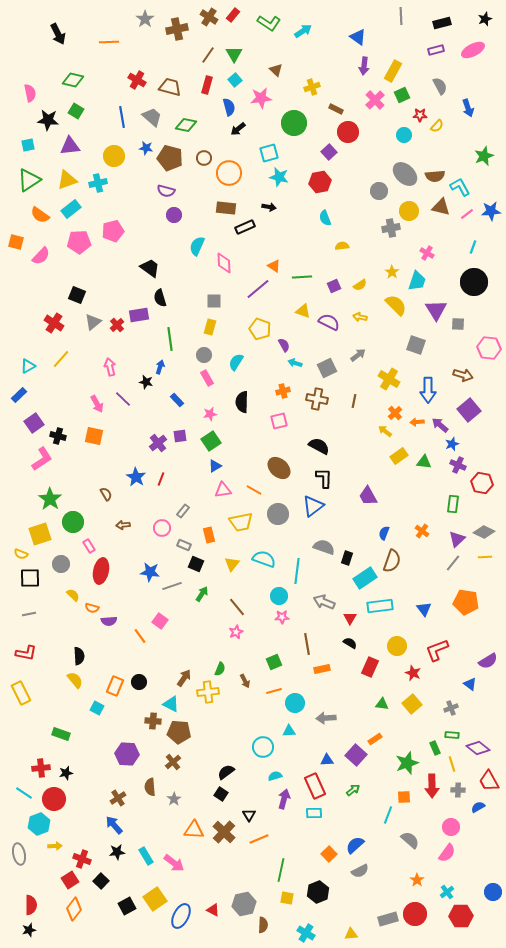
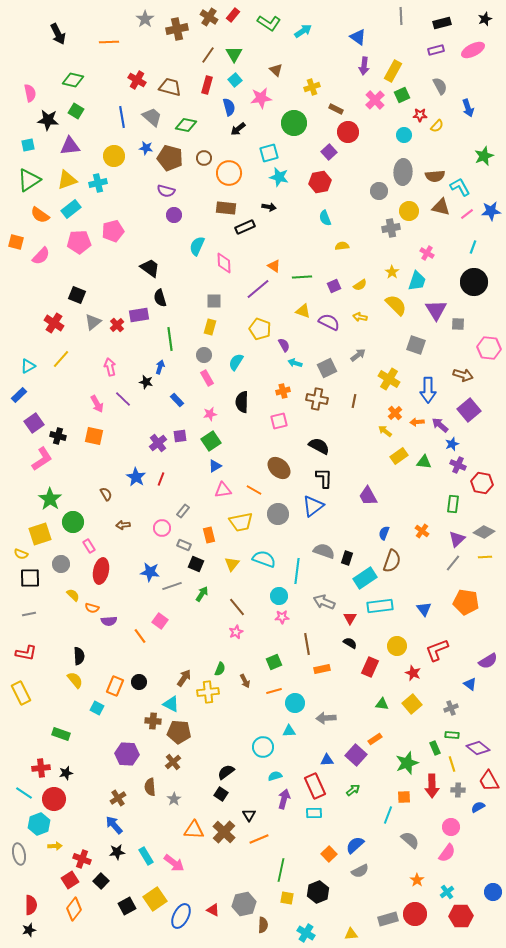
gray ellipse at (405, 174): moved 2 px left, 2 px up; rotated 50 degrees clockwise
gray semicircle at (324, 547): moved 4 px down
